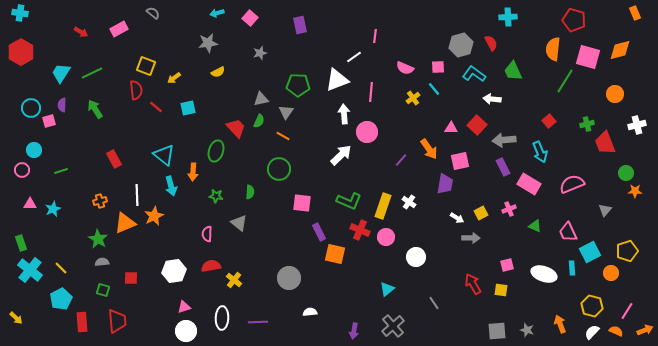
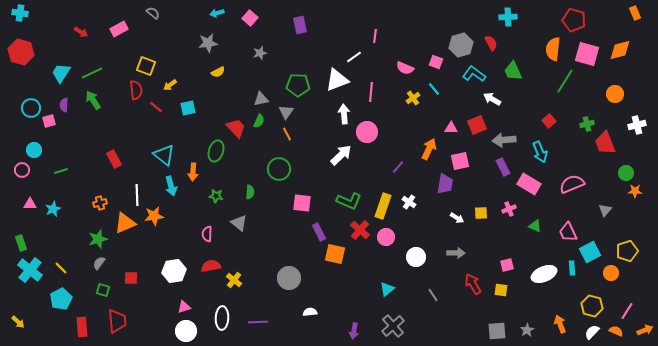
red hexagon at (21, 52): rotated 15 degrees counterclockwise
pink square at (588, 57): moved 1 px left, 3 px up
pink square at (438, 67): moved 2 px left, 5 px up; rotated 24 degrees clockwise
yellow arrow at (174, 78): moved 4 px left, 7 px down
white arrow at (492, 99): rotated 24 degrees clockwise
purple semicircle at (62, 105): moved 2 px right
green arrow at (95, 109): moved 2 px left, 9 px up
red square at (477, 125): rotated 24 degrees clockwise
orange line at (283, 136): moved 4 px right, 2 px up; rotated 32 degrees clockwise
orange arrow at (429, 149): rotated 120 degrees counterclockwise
purple line at (401, 160): moved 3 px left, 7 px down
orange cross at (100, 201): moved 2 px down
yellow square at (481, 213): rotated 24 degrees clockwise
orange star at (154, 216): rotated 18 degrees clockwise
red cross at (360, 230): rotated 18 degrees clockwise
gray arrow at (471, 238): moved 15 px left, 15 px down
green star at (98, 239): rotated 24 degrees clockwise
gray semicircle at (102, 262): moved 3 px left, 1 px down; rotated 48 degrees counterclockwise
white ellipse at (544, 274): rotated 40 degrees counterclockwise
gray line at (434, 303): moved 1 px left, 8 px up
yellow arrow at (16, 318): moved 2 px right, 4 px down
red rectangle at (82, 322): moved 5 px down
gray star at (527, 330): rotated 24 degrees clockwise
